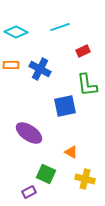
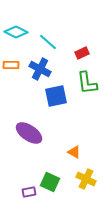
cyan line: moved 12 px left, 15 px down; rotated 60 degrees clockwise
red rectangle: moved 1 px left, 2 px down
green L-shape: moved 2 px up
blue square: moved 9 px left, 10 px up
orange triangle: moved 3 px right
green square: moved 4 px right, 8 px down
yellow cross: moved 1 px right; rotated 12 degrees clockwise
purple rectangle: rotated 16 degrees clockwise
